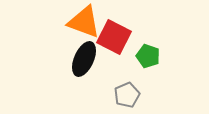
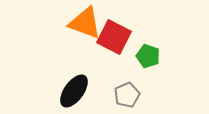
orange triangle: moved 1 px right, 1 px down
black ellipse: moved 10 px left, 32 px down; rotated 12 degrees clockwise
